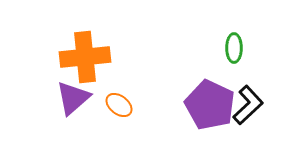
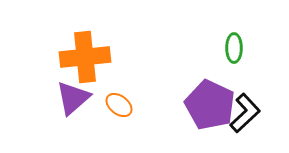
black L-shape: moved 3 px left, 8 px down
